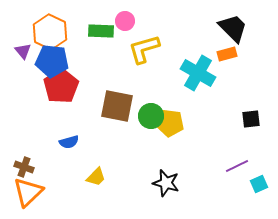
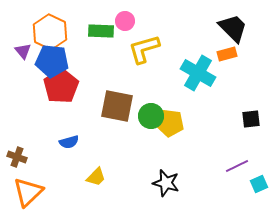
brown cross: moved 7 px left, 10 px up
